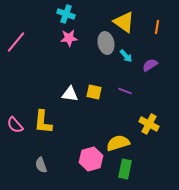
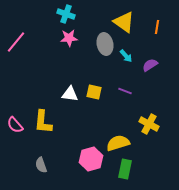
gray ellipse: moved 1 px left, 1 px down
